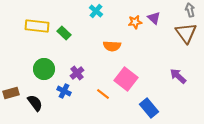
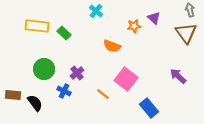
orange star: moved 1 px left, 4 px down
orange semicircle: rotated 18 degrees clockwise
brown rectangle: moved 2 px right, 2 px down; rotated 21 degrees clockwise
